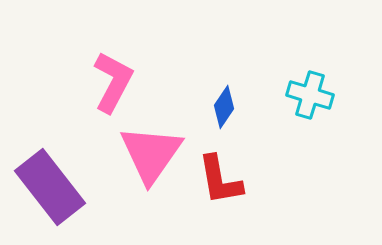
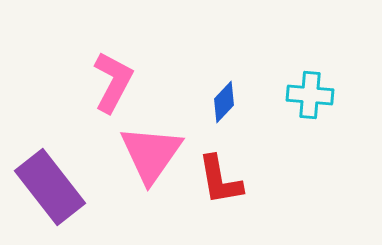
cyan cross: rotated 12 degrees counterclockwise
blue diamond: moved 5 px up; rotated 9 degrees clockwise
